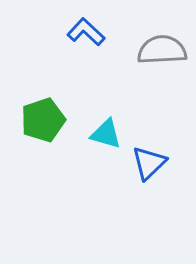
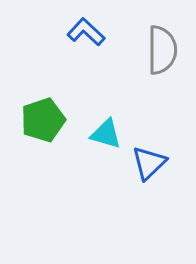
gray semicircle: rotated 93 degrees clockwise
